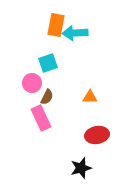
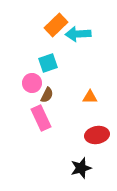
orange rectangle: rotated 35 degrees clockwise
cyan arrow: moved 3 px right, 1 px down
brown semicircle: moved 2 px up
